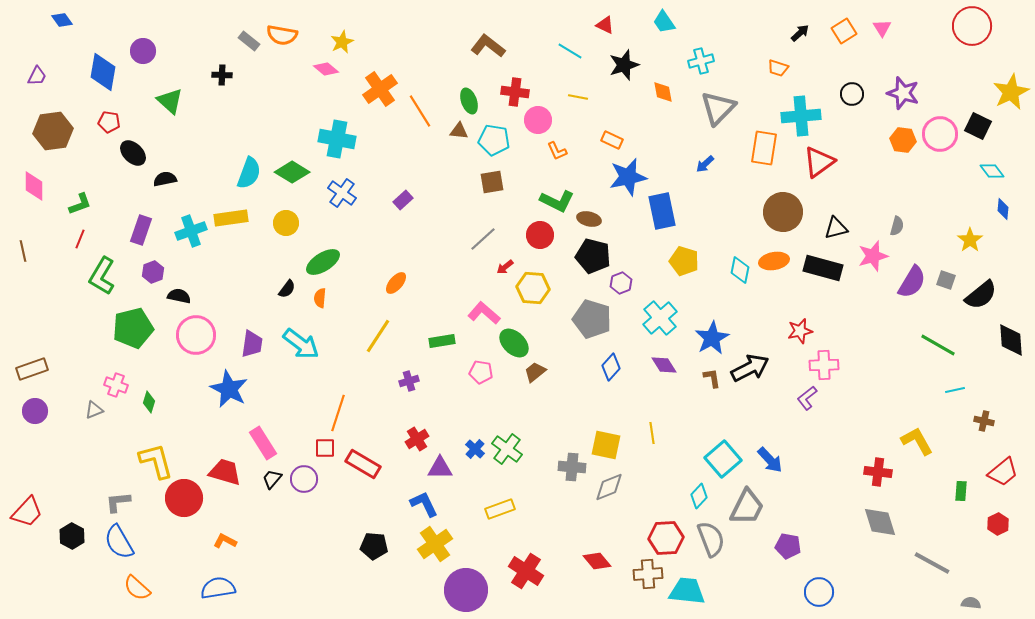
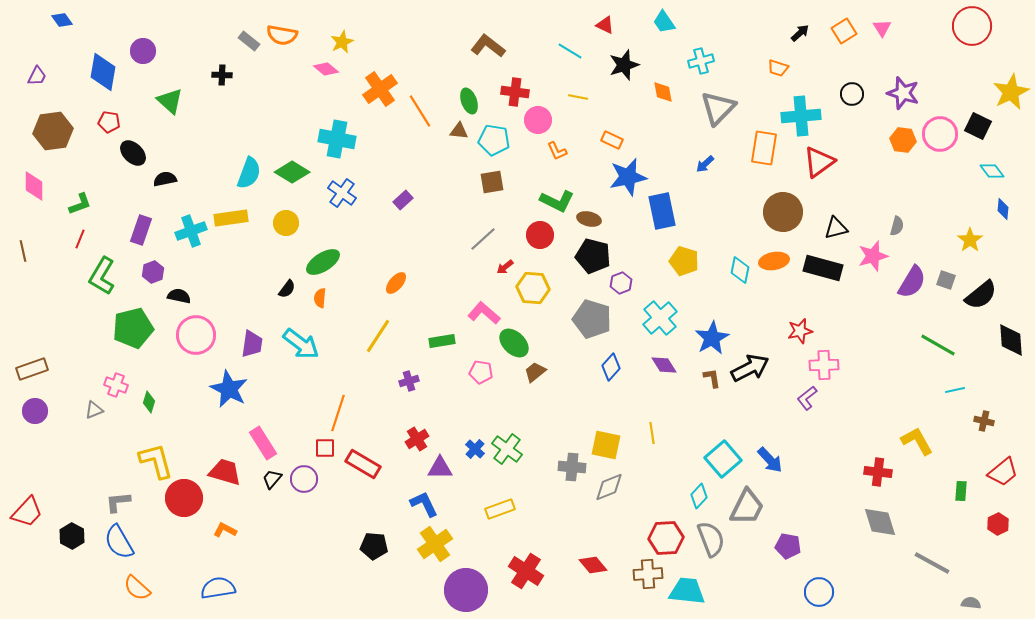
orange L-shape at (225, 541): moved 11 px up
red diamond at (597, 561): moved 4 px left, 4 px down
